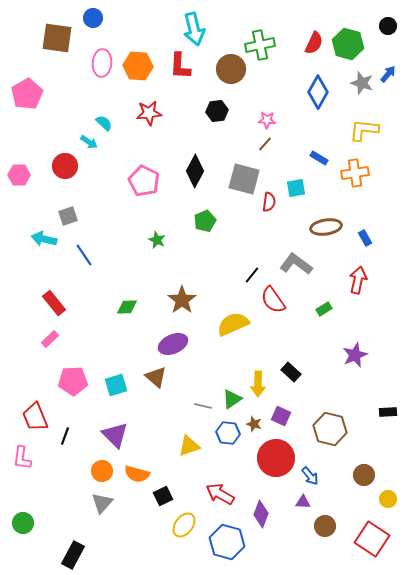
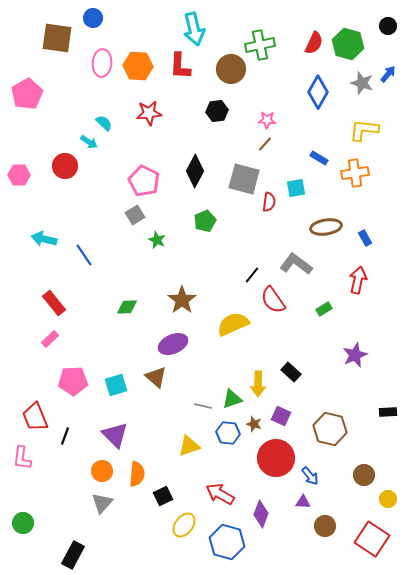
gray square at (68, 216): moved 67 px right, 1 px up; rotated 12 degrees counterclockwise
green triangle at (232, 399): rotated 15 degrees clockwise
orange semicircle at (137, 474): rotated 100 degrees counterclockwise
